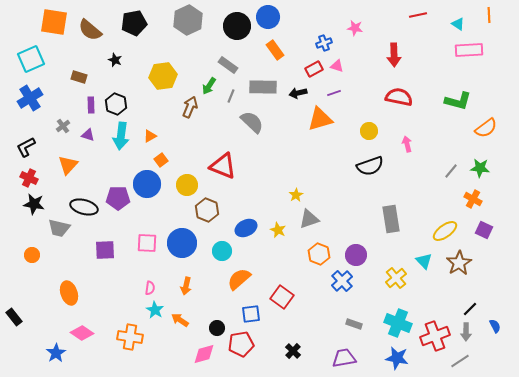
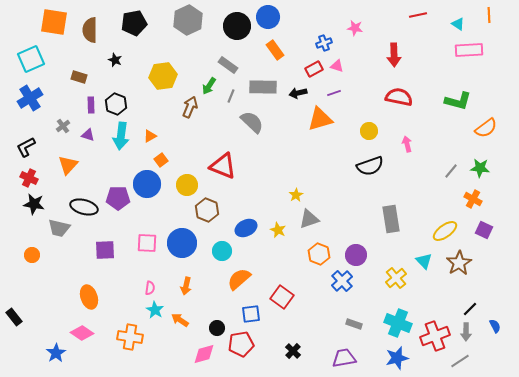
brown semicircle at (90, 30): rotated 50 degrees clockwise
orange ellipse at (69, 293): moved 20 px right, 4 px down
blue star at (397, 358): rotated 25 degrees counterclockwise
